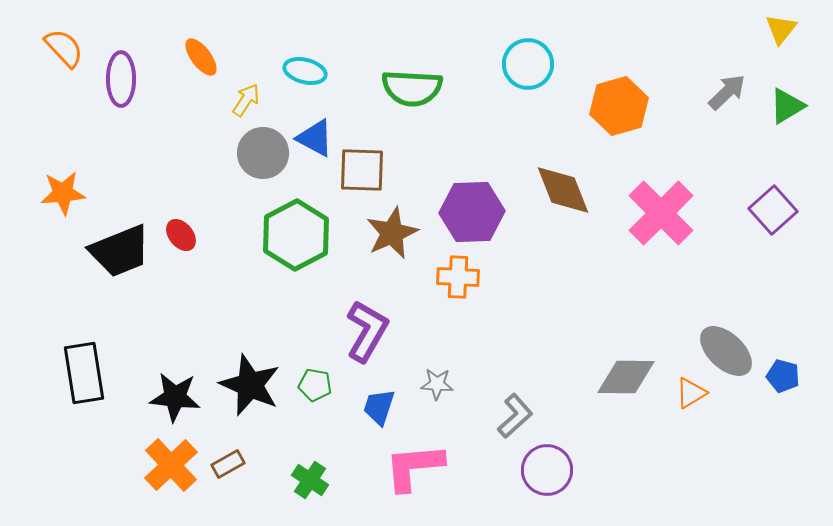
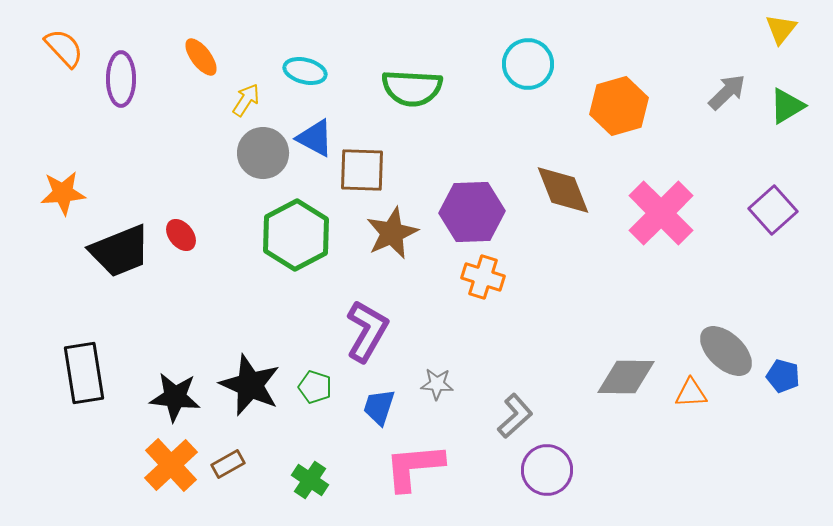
orange cross at (458, 277): moved 25 px right; rotated 15 degrees clockwise
green pentagon at (315, 385): moved 2 px down; rotated 8 degrees clockwise
orange triangle at (691, 393): rotated 28 degrees clockwise
